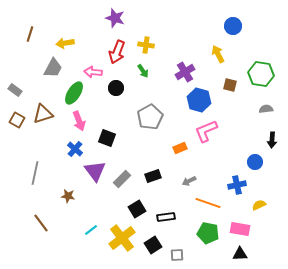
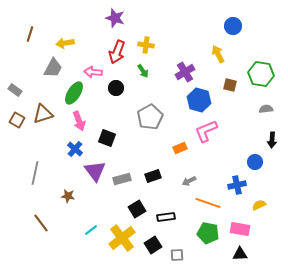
gray rectangle at (122, 179): rotated 30 degrees clockwise
